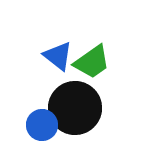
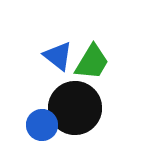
green trapezoid: rotated 24 degrees counterclockwise
